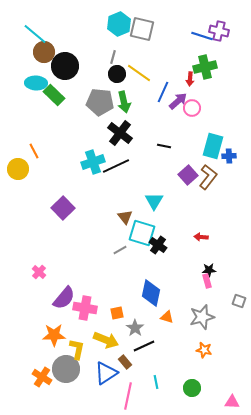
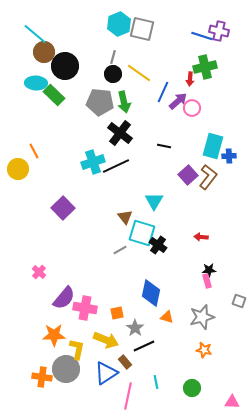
black circle at (117, 74): moved 4 px left
orange cross at (42, 377): rotated 24 degrees counterclockwise
